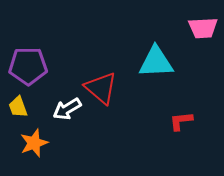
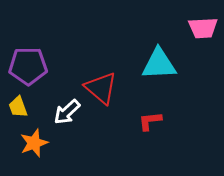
cyan triangle: moved 3 px right, 2 px down
white arrow: moved 3 px down; rotated 12 degrees counterclockwise
red L-shape: moved 31 px left
